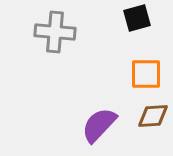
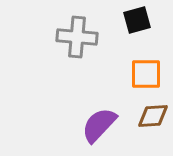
black square: moved 2 px down
gray cross: moved 22 px right, 5 px down
